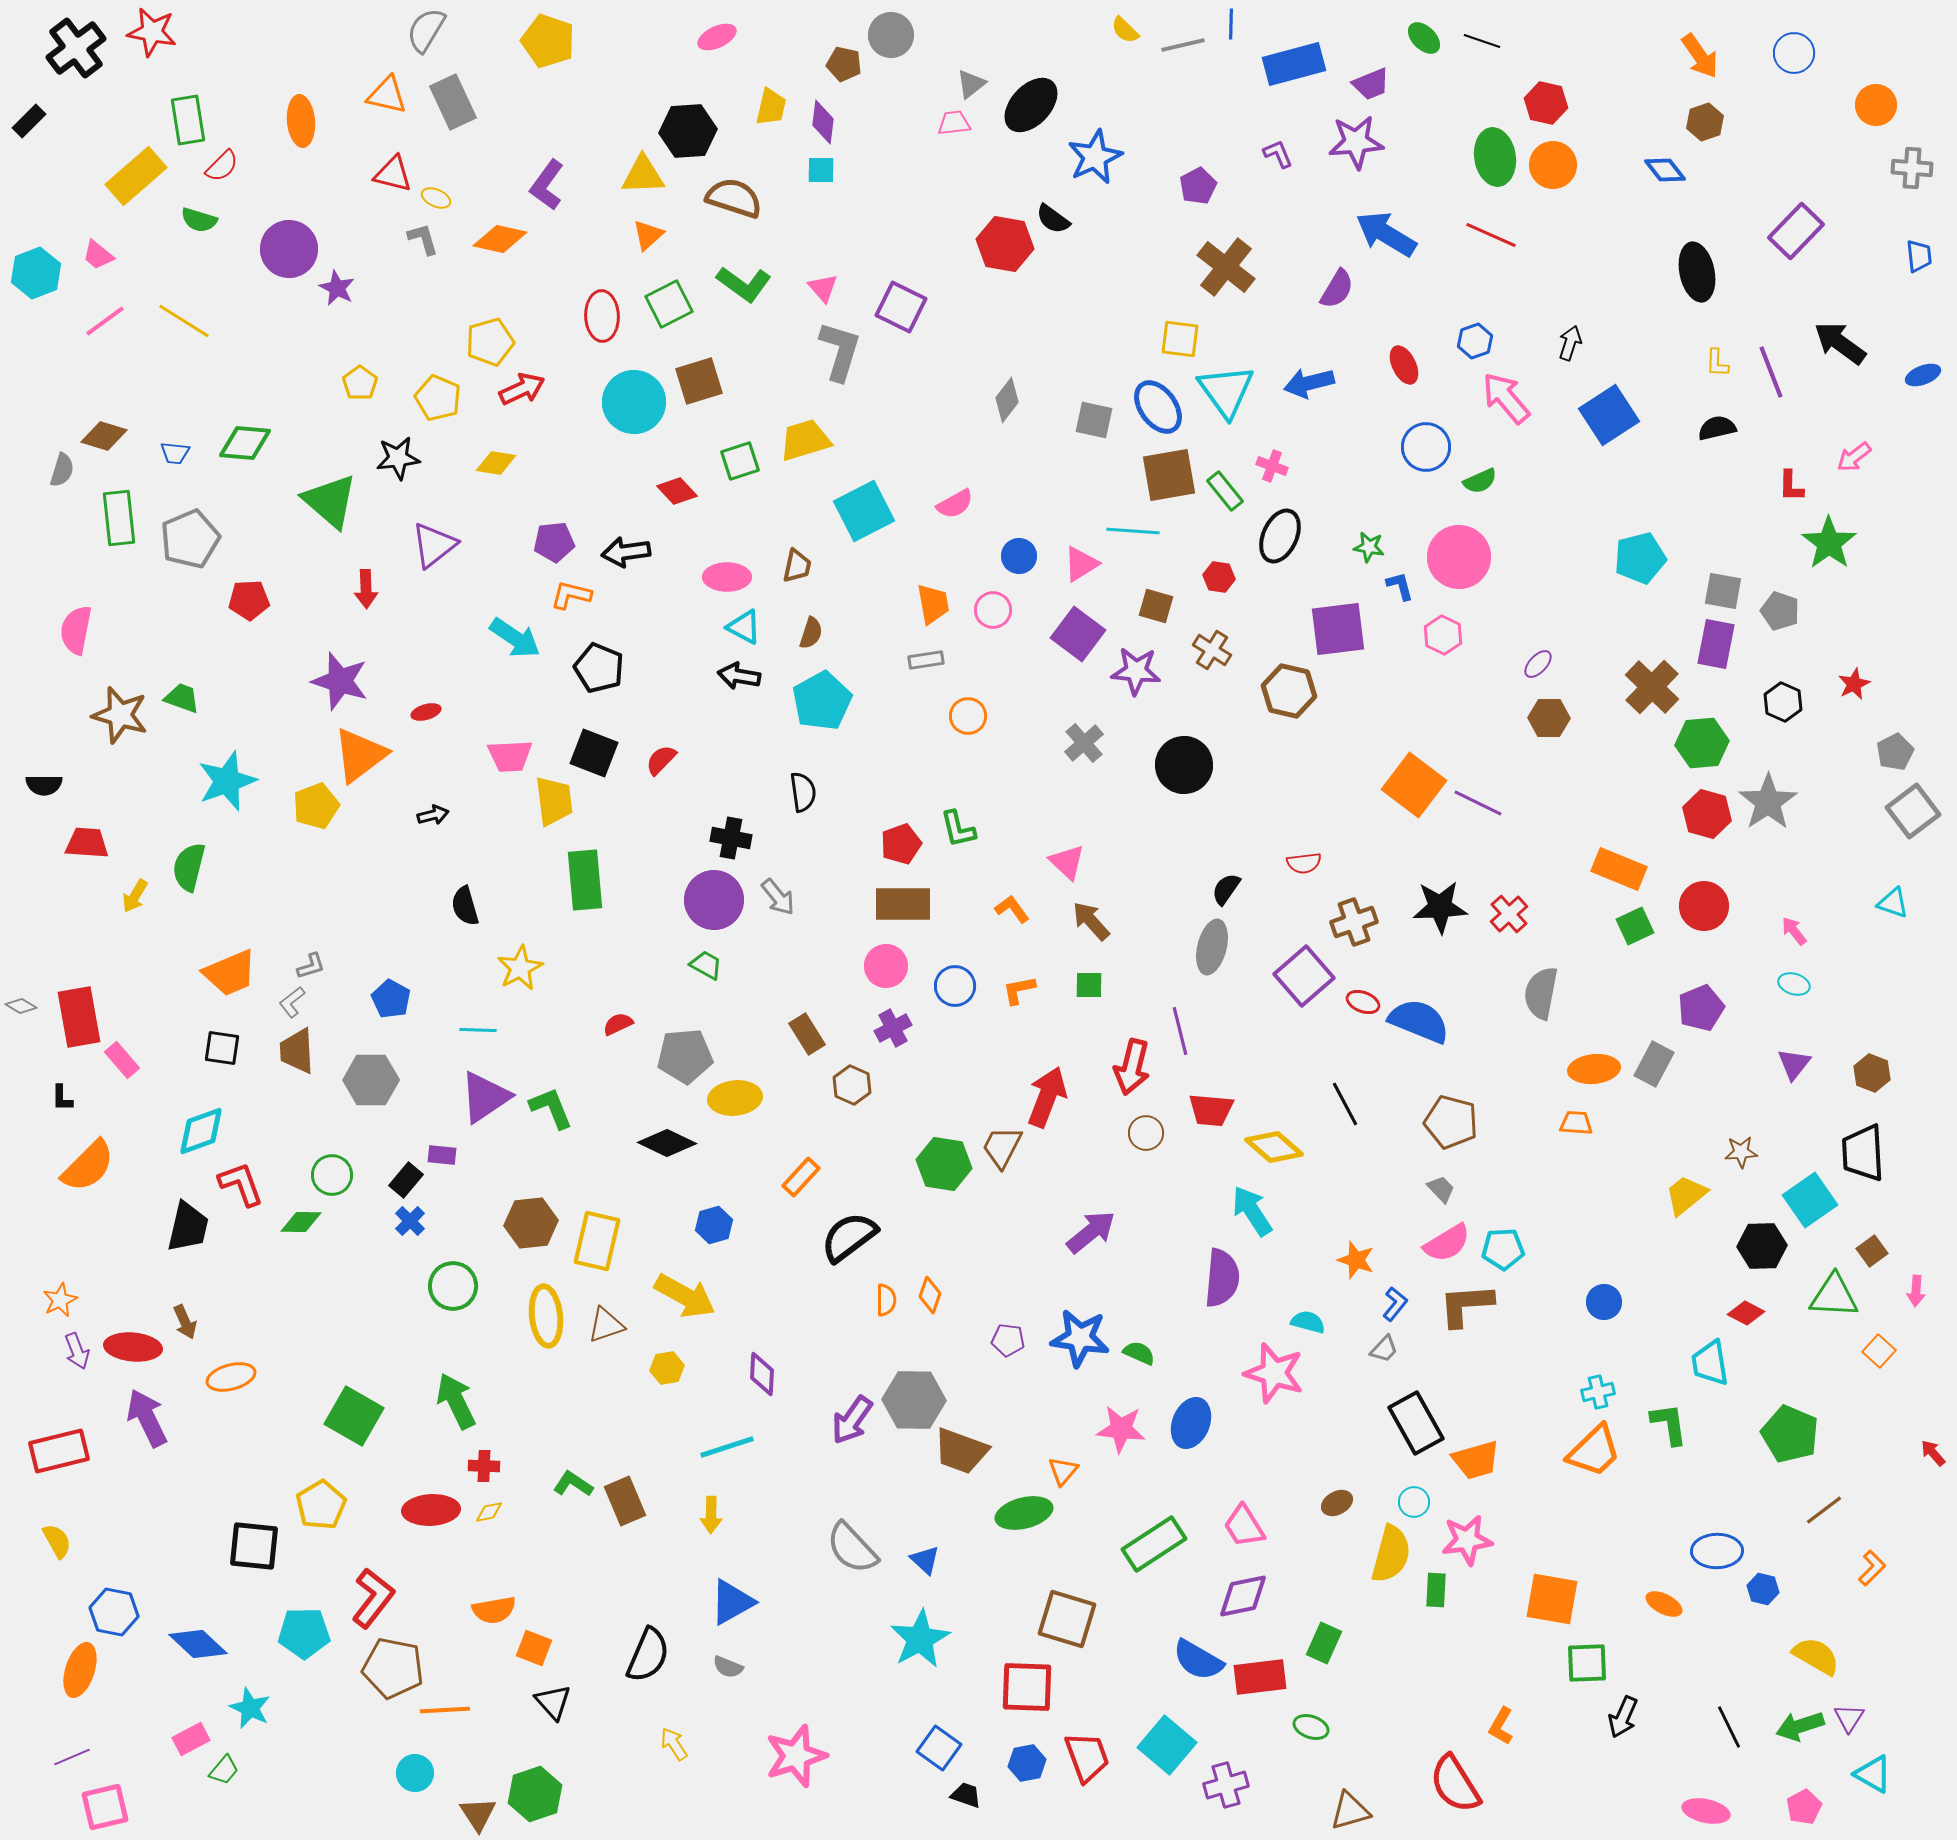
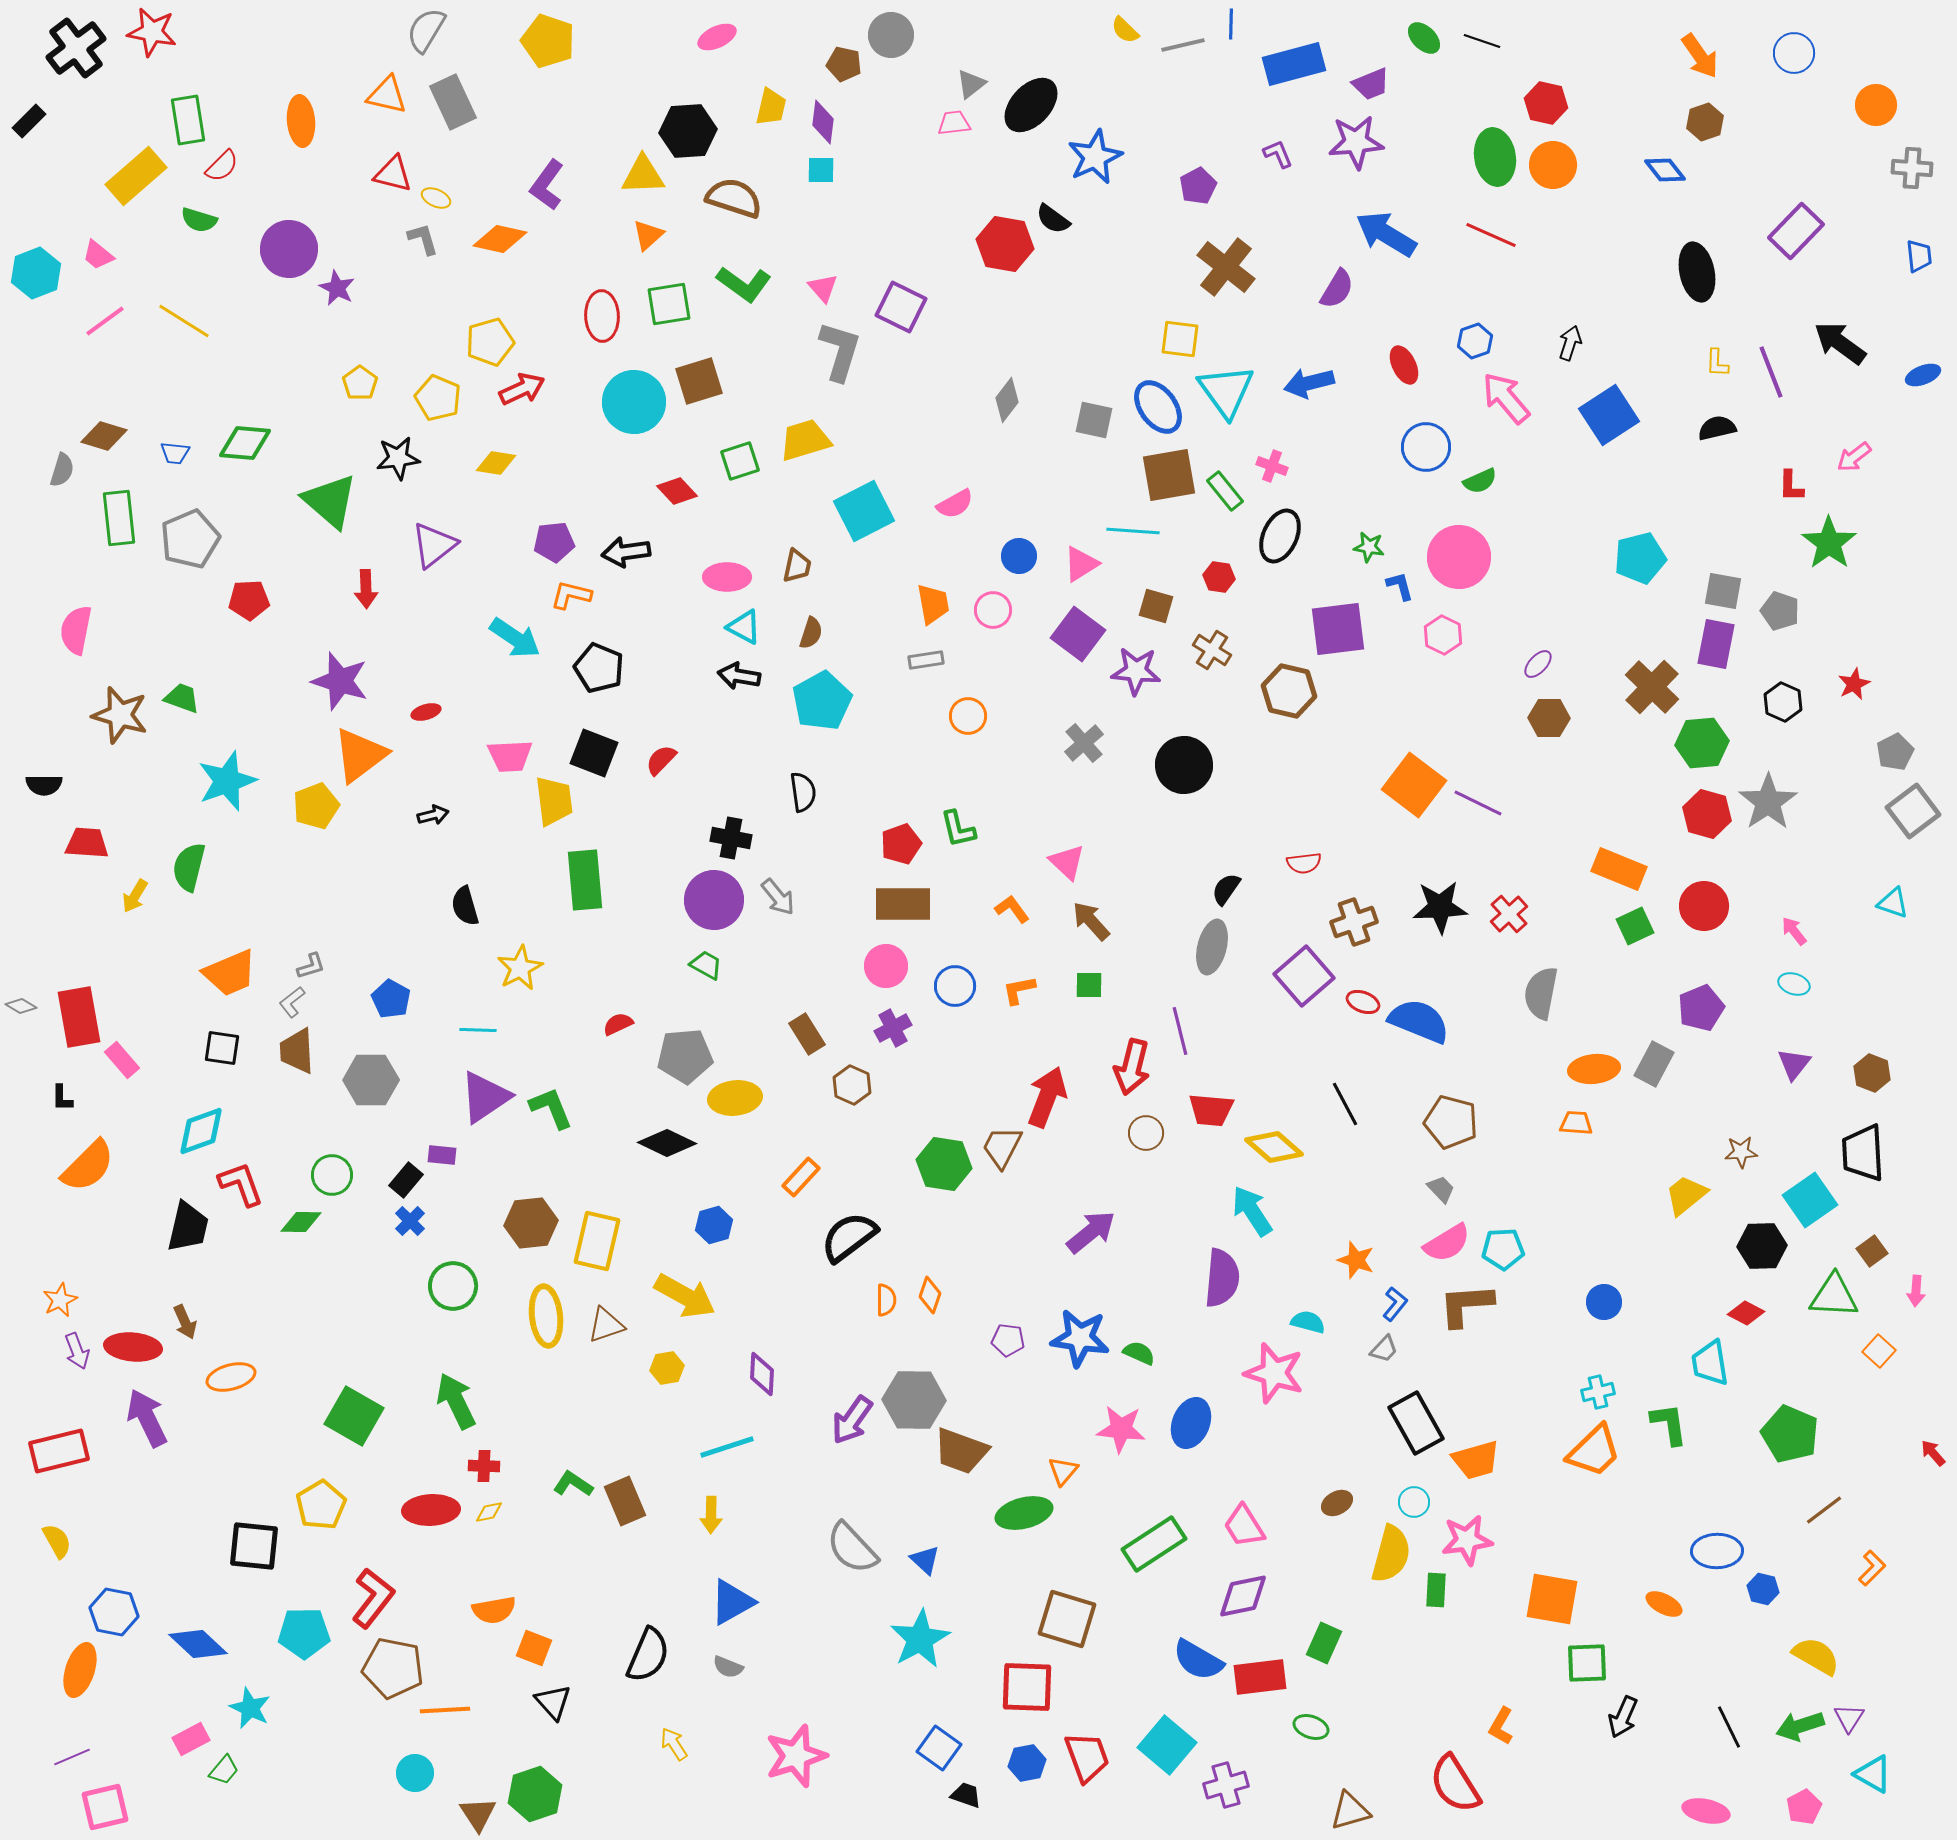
green square at (669, 304): rotated 18 degrees clockwise
